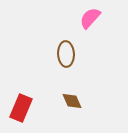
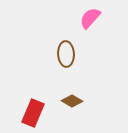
brown diamond: rotated 35 degrees counterclockwise
red rectangle: moved 12 px right, 5 px down
